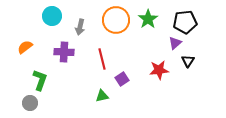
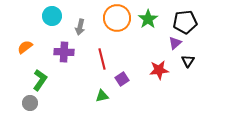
orange circle: moved 1 px right, 2 px up
green L-shape: rotated 15 degrees clockwise
